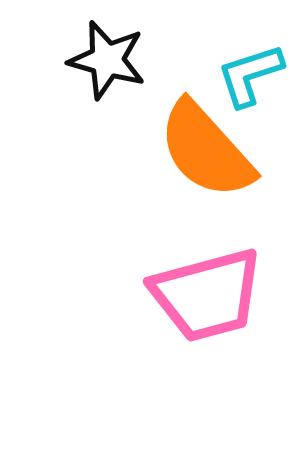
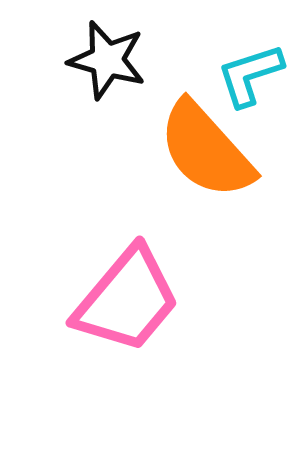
pink trapezoid: moved 80 px left, 5 px down; rotated 35 degrees counterclockwise
